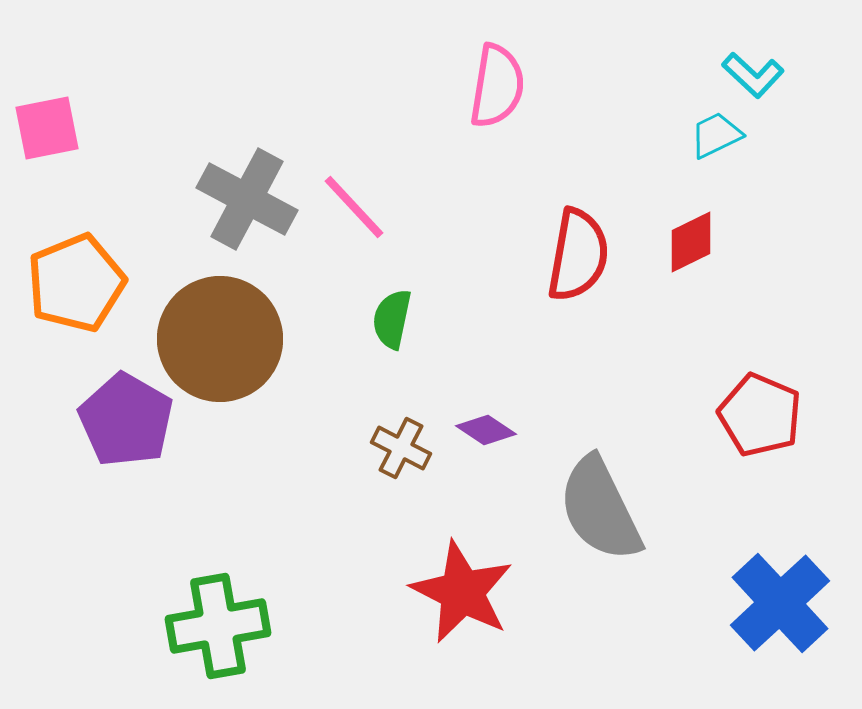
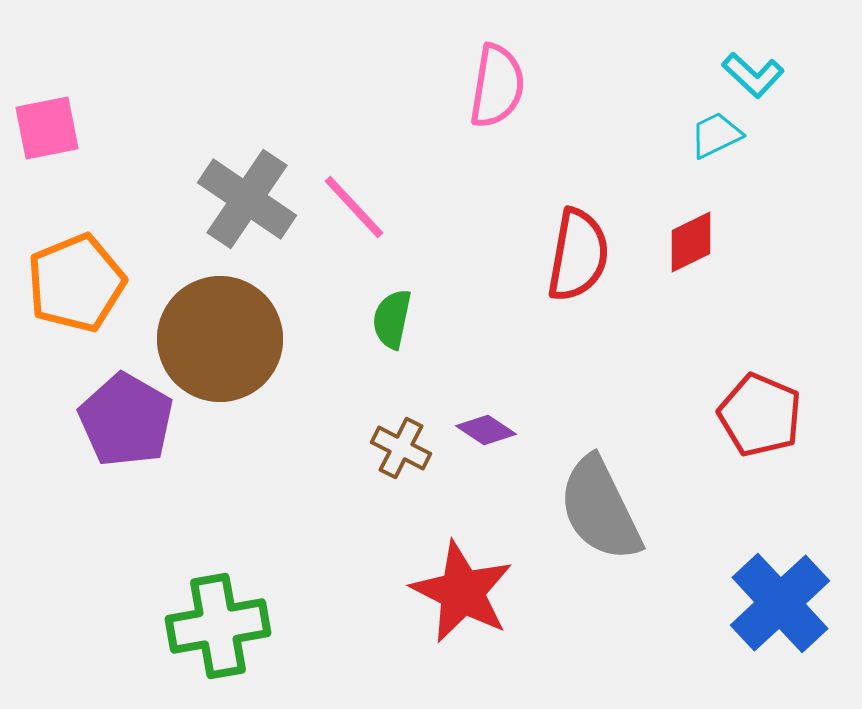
gray cross: rotated 6 degrees clockwise
